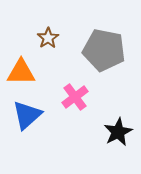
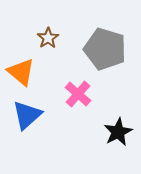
gray pentagon: moved 1 px right, 1 px up; rotated 6 degrees clockwise
orange triangle: rotated 40 degrees clockwise
pink cross: moved 3 px right, 3 px up; rotated 12 degrees counterclockwise
